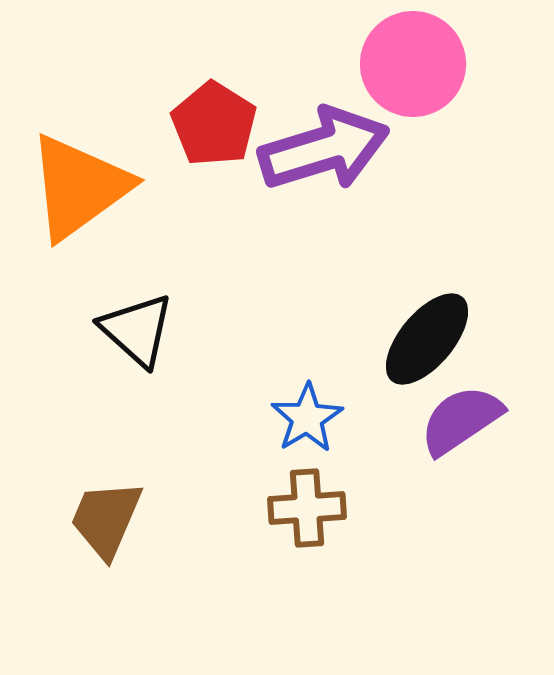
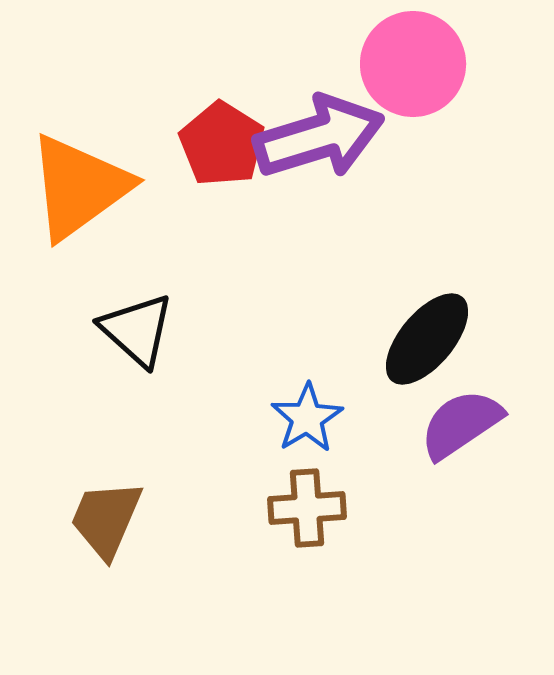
red pentagon: moved 8 px right, 20 px down
purple arrow: moved 5 px left, 12 px up
purple semicircle: moved 4 px down
